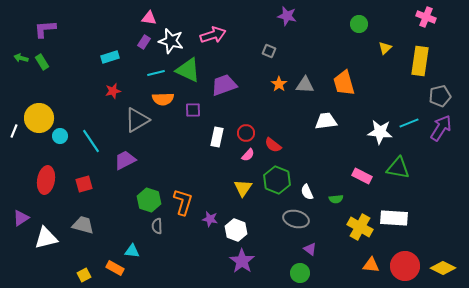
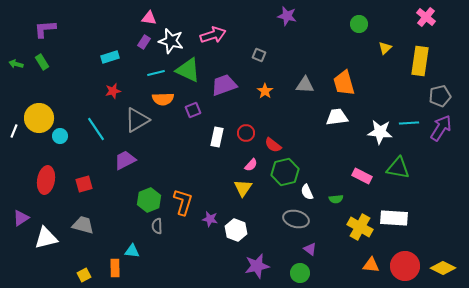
pink cross at (426, 17): rotated 18 degrees clockwise
gray square at (269, 51): moved 10 px left, 4 px down
green arrow at (21, 58): moved 5 px left, 6 px down
orange star at (279, 84): moved 14 px left, 7 px down
purple square at (193, 110): rotated 21 degrees counterclockwise
white trapezoid at (326, 121): moved 11 px right, 4 px up
cyan line at (409, 123): rotated 18 degrees clockwise
cyan line at (91, 141): moved 5 px right, 12 px up
pink semicircle at (248, 155): moved 3 px right, 10 px down
green hexagon at (277, 180): moved 8 px right, 8 px up; rotated 24 degrees clockwise
green hexagon at (149, 200): rotated 20 degrees clockwise
purple star at (242, 261): moved 15 px right, 5 px down; rotated 25 degrees clockwise
orange rectangle at (115, 268): rotated 60 degrees clockwise
